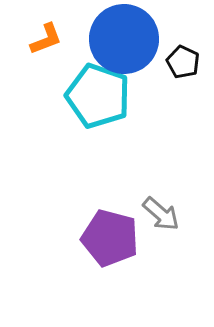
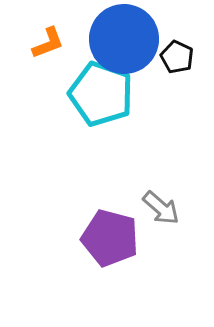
orange L-shape: moved 2 px right, 4 px down
black pentagon: moved 6 px left, 5 px up
cyan pentagon: moved 3 px right, 2 px up
gray arrow: moved 6 px up
